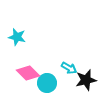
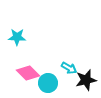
cyan star: rotated 12 degrees counterclockwise
cyan circle: moved 1 px right
